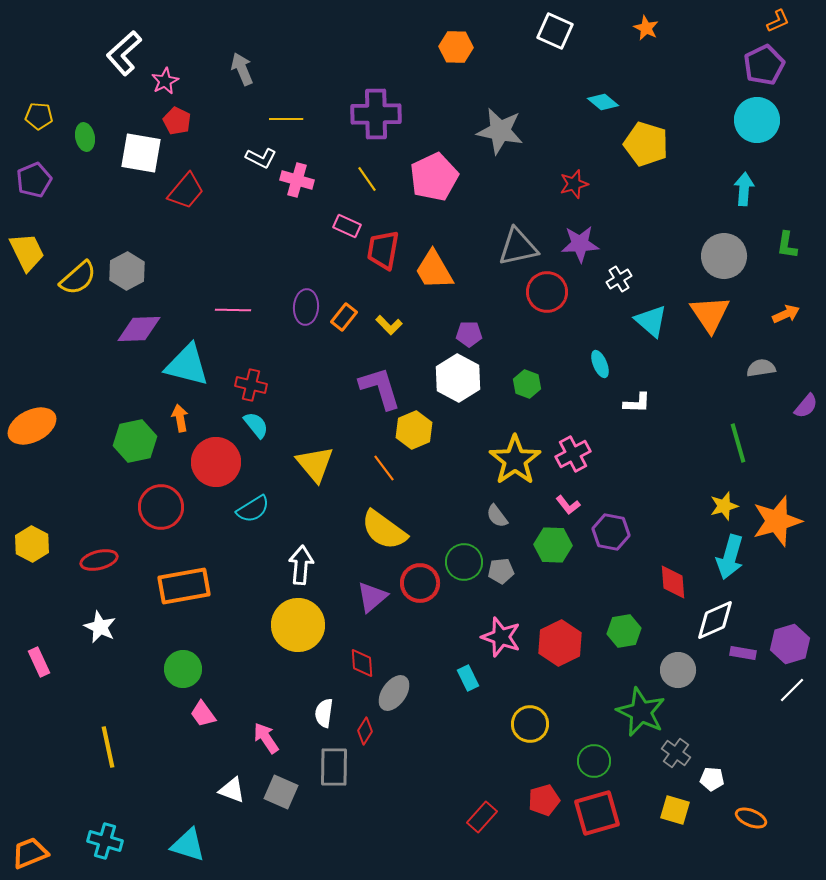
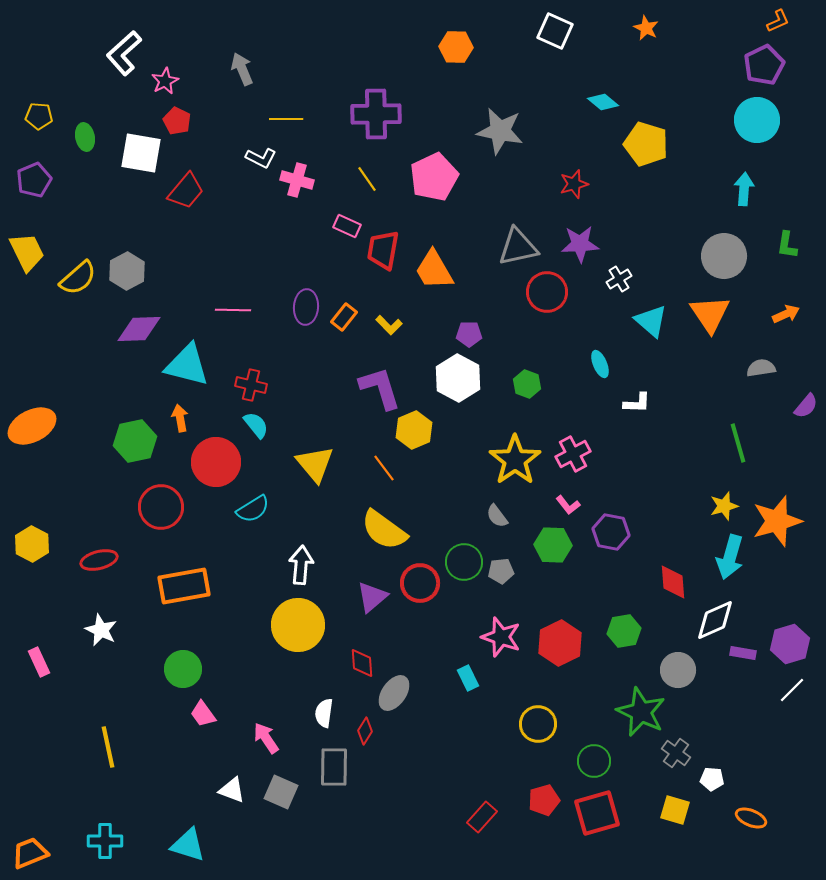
white star at (100, 627): moved 1 px right, 3 px down
yellow circle at (530, 724): moved 8 px right
cyan cross at (105, 841): rotated 16 degrees counterclockwise
